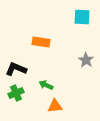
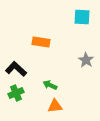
black L-shape: rotated 20 degrees clockwise
green arrow: moved 4 px right
